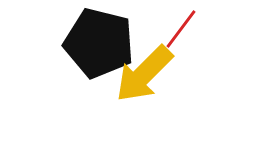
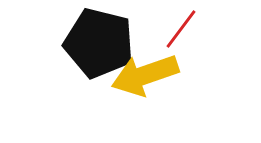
yellow arrow: moved 1 px right, 1 px down; rotated 26 degrees clockwise
